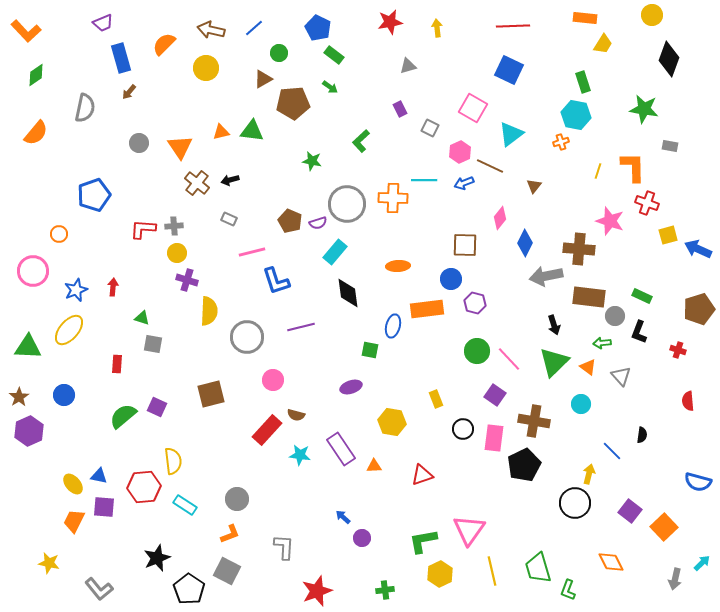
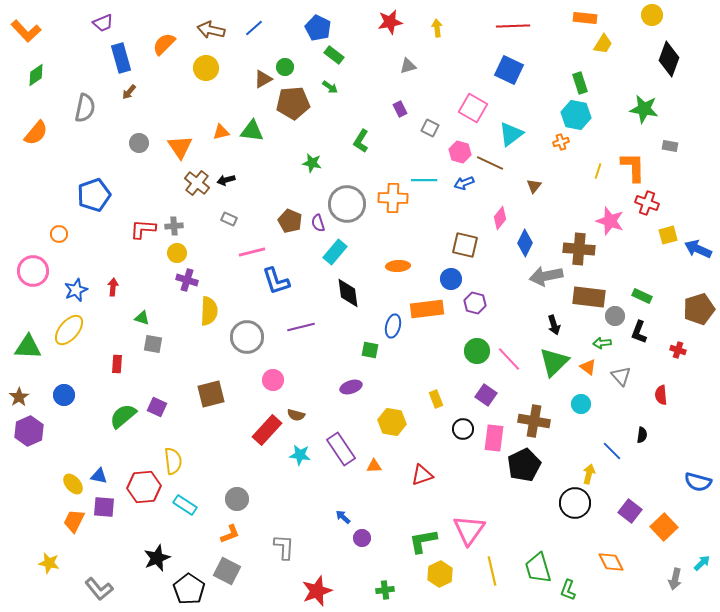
green circle at (279, 53): moved 6 px right, 14 px down
green rectangle at (583, 82): moved 3 px left, 1 px down
green L-shape at (361, 141): rotated 15 degrees counterclockwise
pink hexagon at (460, 152): rotated 20 degrees counterclockwise
green star at (312, 161): moved 2 px down
brown line at (490, 166): moved 3 px up
black arrow at (230, 180): moved 4 px left
purple semicircle at (318, 223): rotated 90 degrees clockwise
brown square at (465, 245): rotated 12 degrees clockwise
purple square at (495, 395): moved 9 px left
red semicircle at (688, 401): moved 27 px left, 6 px up
